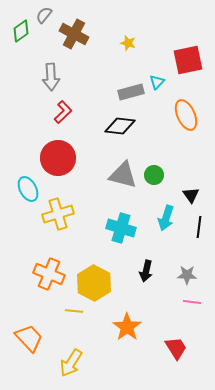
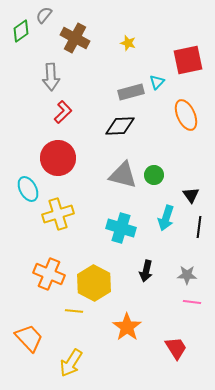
brown cross: moved 1 px right, 4 px down
black diamond: rotated 8 degrees counterclockwise
